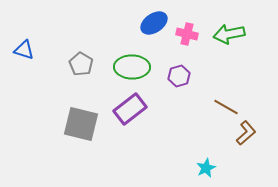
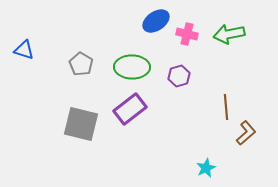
blue ellipse: moved 2 px right, 2 px up
brown line: rotated 55 degrees clockwise
